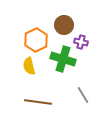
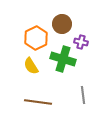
brown circle: moved 2 px left, 1 px up
orange hexagon: moved 2 px up
yellow semicircle: moved 2 px right; rotated 18 degrees counterclockwise
gray line: rotated 24 degrees clockwise
